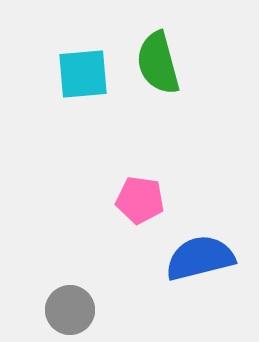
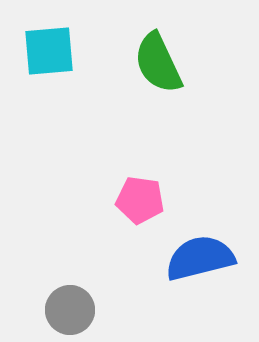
green semicircle: rotated 10 degrees counterclockwise
cyan square: moved 34 px left, 23 px up
